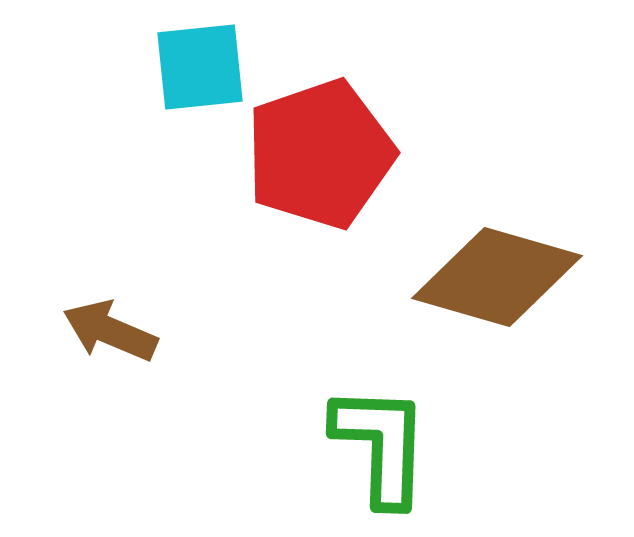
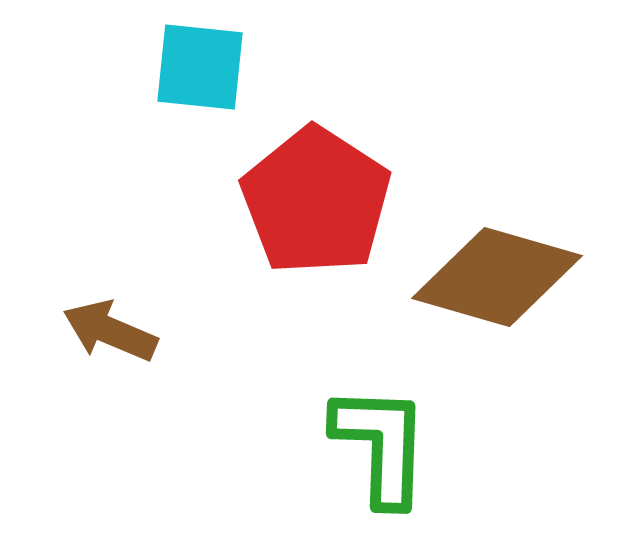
cyan square: rotated 12 degrees clockwise
red pentagon: moved 4 px left, 47 px down; rotated 20 degrees counterclockwise
